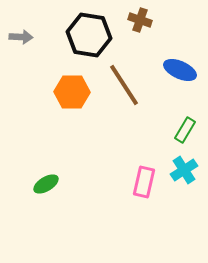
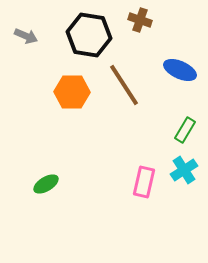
gray arrow: moved 5 px right, 1 px up; rotated 20 degrees clockwise
